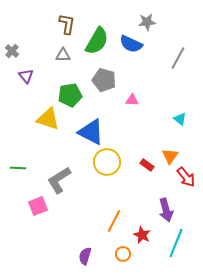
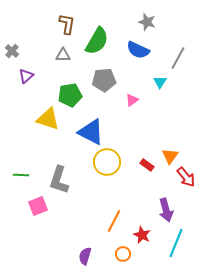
gray star: rotated 24 degrees clockwise
blue semicircle: moved 7 px right, 6 px down
purple triangle: rotated 28 degrees clockwise
gray pentagon: rotated 20 degrees counterclockwise
pink triangle: rotated 40 degrees counterclockwise
cyan triangle: moved 20 px left, 37 px up; rotated 24 degrees clockwise
green line: moved 3 px right, 7 px down
gray L-shape: rotated 40 degrees counterclockwise
